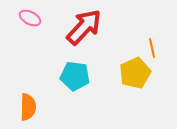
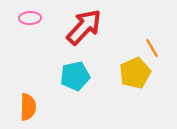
pink ellipse: rotated 30 degrees counterclockwise
orange line: rotated 18 degrees counterclockwise
cyan pentagon: rotated 20 degrees counterclockwise
